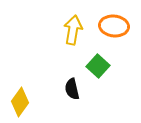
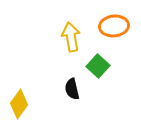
orange ellipse: rotated 12 degrees counterclockwise
yellow arrow: moved 2 px left, 7 px down; rotated 20 degrees counterclockwise
yellow diamond: moved 1 px left, 2 px down
